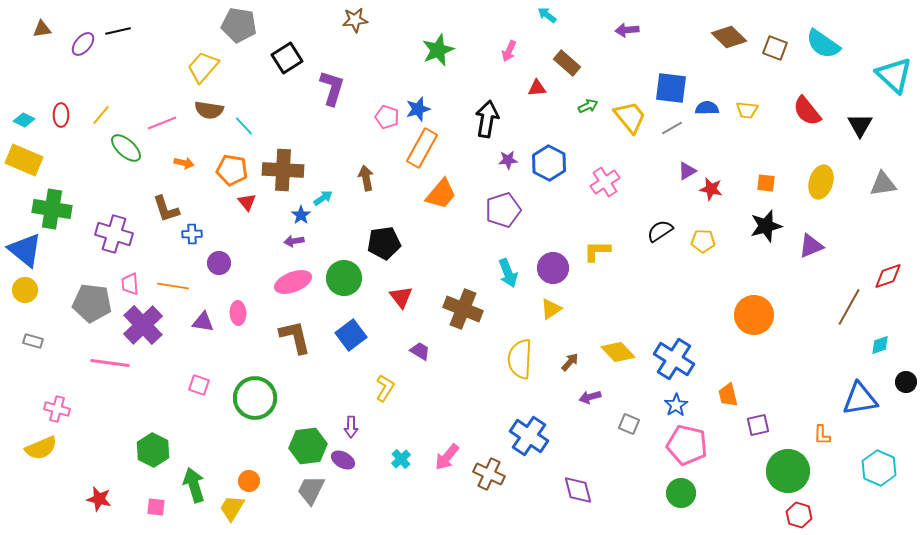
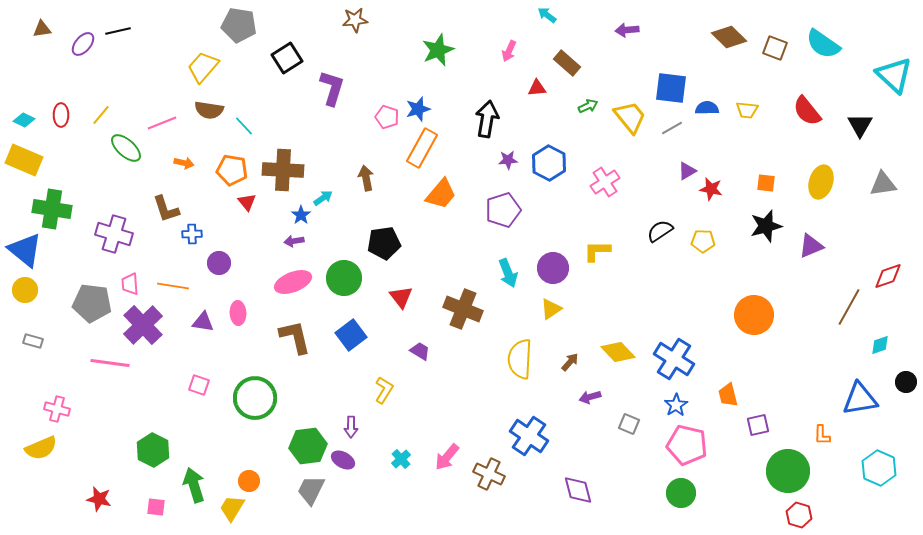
yellow L-shape at (385, 388): moved 1 px left, 2 px down
